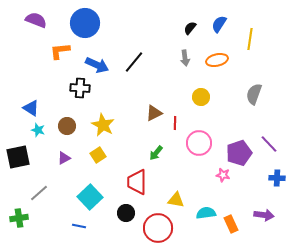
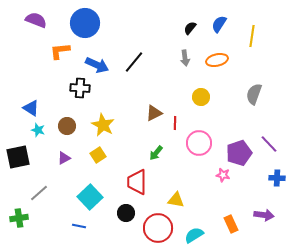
yellow line: moved 2 px right, 3 px up
cyan semicircle: moved 12 px left, 22 px down; rotated 24 degrees counterclockwise
